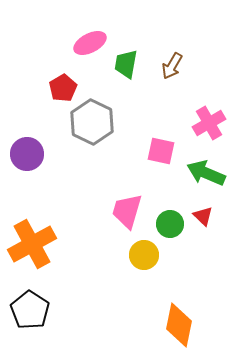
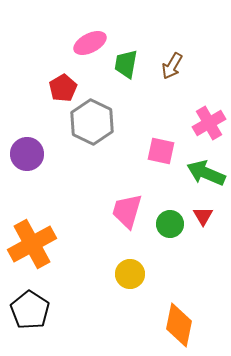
red triangle: rotated 15 degrees clockwise
yellow circle: moved 14 px left, 19 px down
